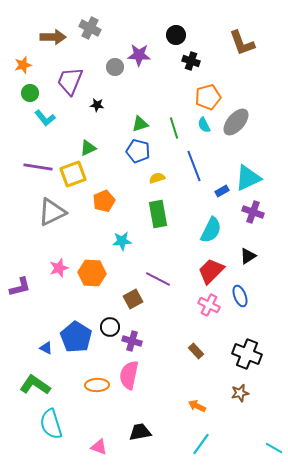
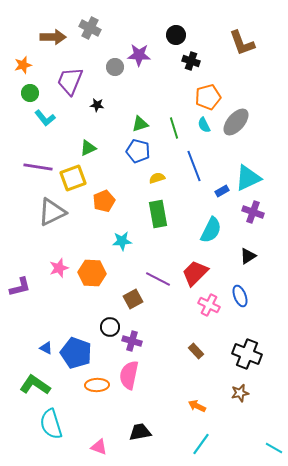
yellow square at (73, 174): moved 4 px down
red trapezoid at (211, 271): moved 16 px left, 2 px down
blue pentagon at (76, 337): moved 16 px down; rotated 12 degrees counterclockwise
